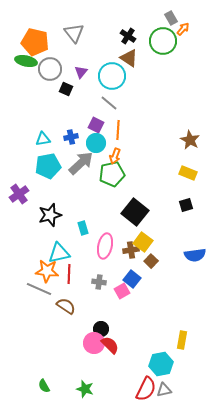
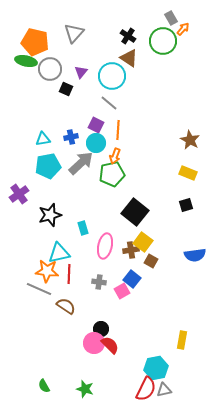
gray triangle at (74, 33): rotated 20 degrees clockwise
brown square at (151, 261): rotated 16 degrees counterclockwise
cyan hexagon at (161, 364): moved 5 px left, 4 px down
